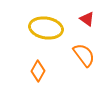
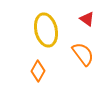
yellow ellipse: moved 2 px down; rotated 68 degrees clockwise
orange semicircle: moved 1 px left, 1 px up
